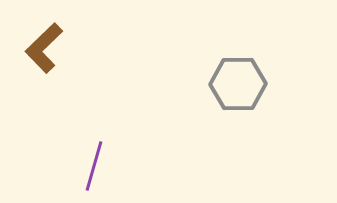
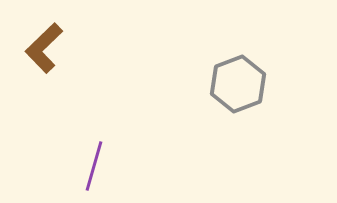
gray hexagon: rotated 20 degrees counterclockwise
